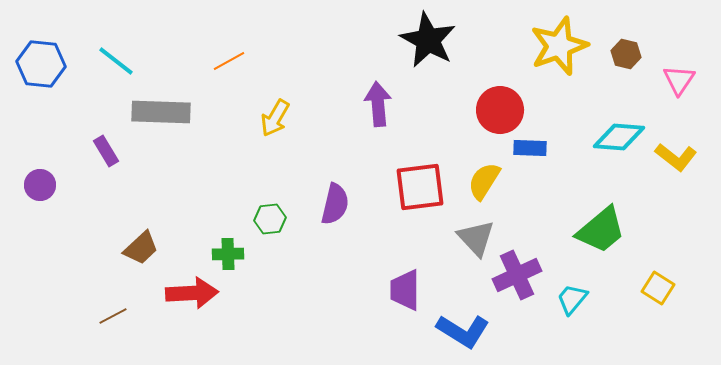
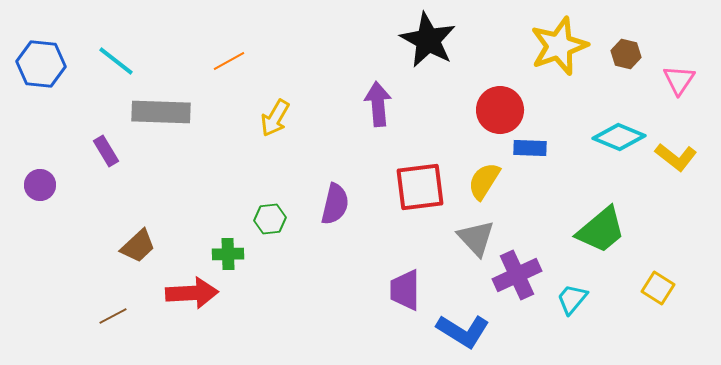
cyan diamond: rotated 18 degrees clockwise
brown trapezoid: moved 3 px left, 2 px up
